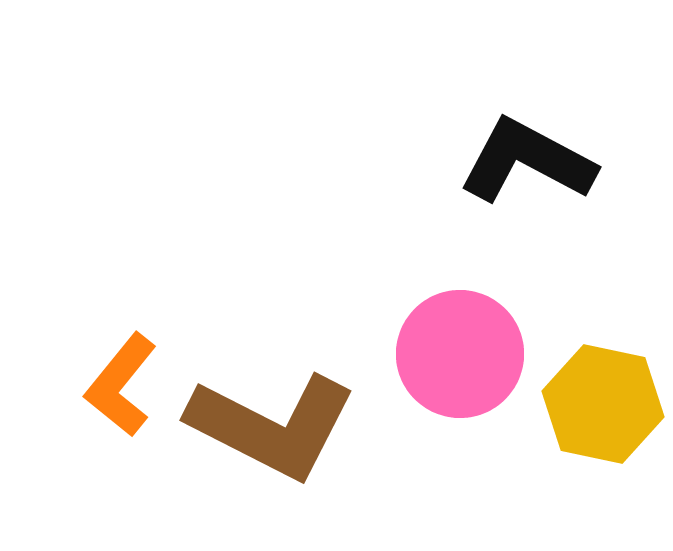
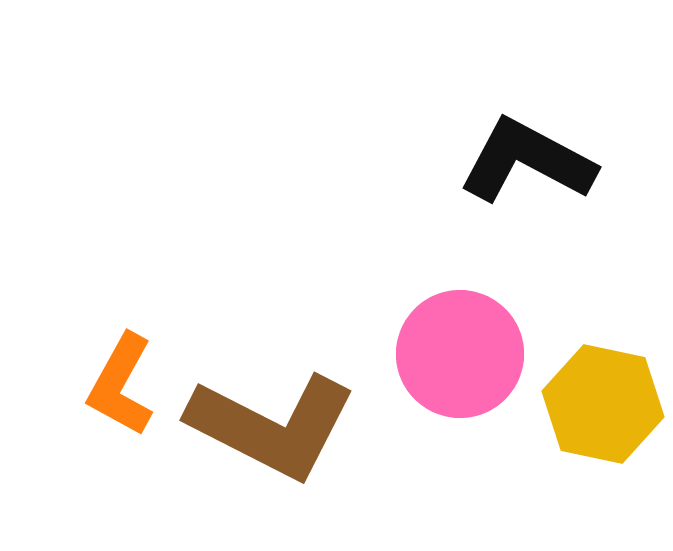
orange L-shape: rotated 10 degrees counterclockwise
